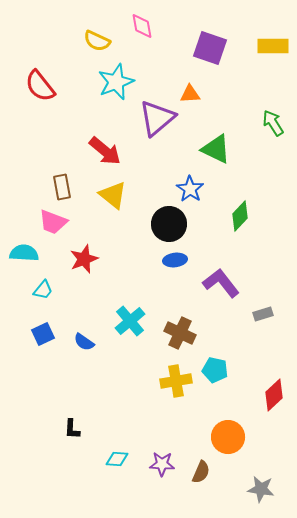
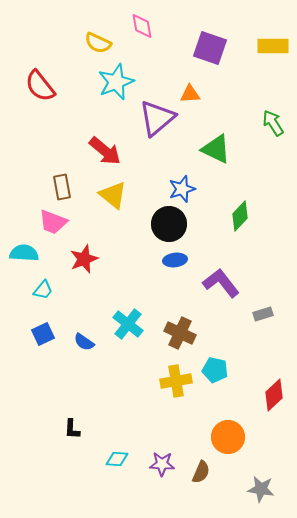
yellow semicircle: moved 1 px right, 2 px down
blue star: moved 8 px left; rotated 20 degrees clockwise
cyan cross: moved 2 px left, 3 px down; rotated 12 degrees counterclockwise
